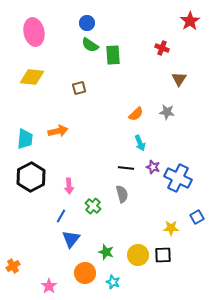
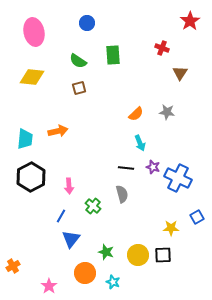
green semicircle: moved 12 px left, 16 px down
brown triangle: moved 1 px right, 6 px up
